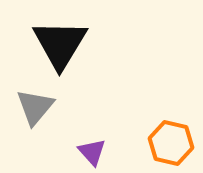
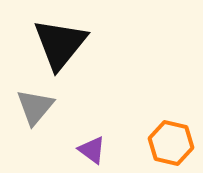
black triangle: rotated 8 degrees clockwise
purple triangle: moved 2 px up; rotated 12 degrees counterclockwise
